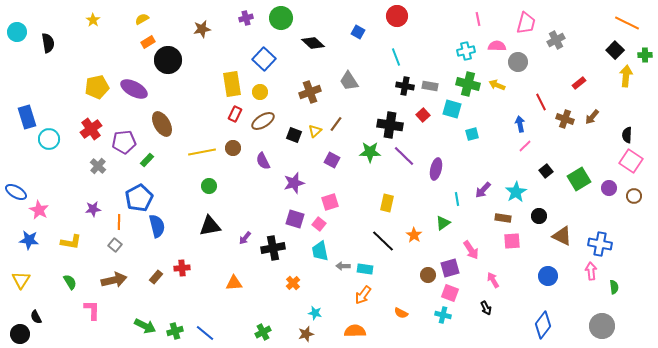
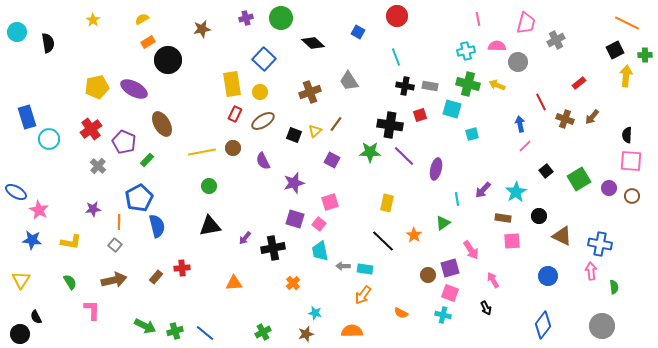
black square at (615, 50): rotated 18 degrees clockwise
red square at (423, 115): moved 3 px left; rotated 24 degrees clockwise
purple pentagon at (124, 142): rotated 30 degrees clockwise
pink square at (631, 161): rotated 30 degrees counterclockwise
brown circle at (634, 196): moved 2 px left
blue star at (29, 240): moved 3 px right
orange semicircle at (355, 331): moved 3 px left
